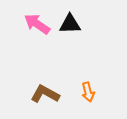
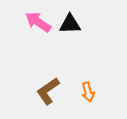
pink arrow: moved 1 px right, 2 px up
brown L-shape: moved 3 px right, 3 px up; rotated 64 degrees counterclockwise
